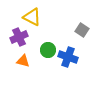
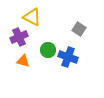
gray square: moved 3 px left, 1 px up
